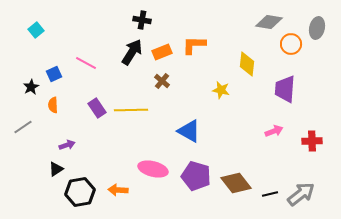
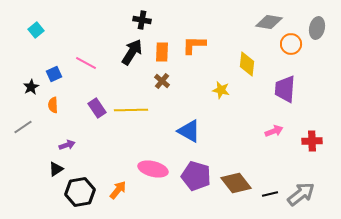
orange rectangle: rotated 66 degrees counterclockwise
orange arrow: rotated 126 degrees clockwise
